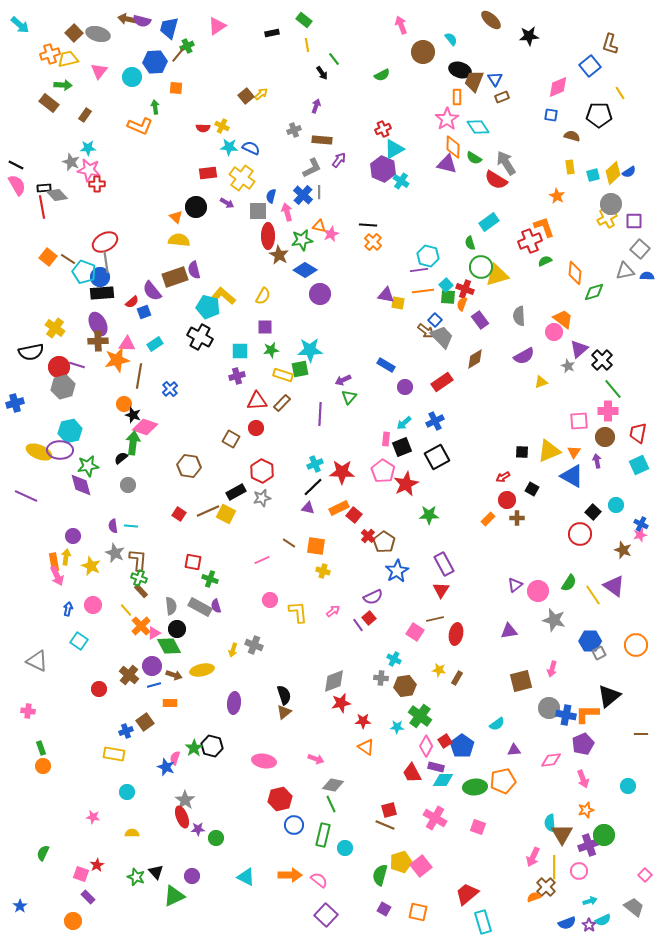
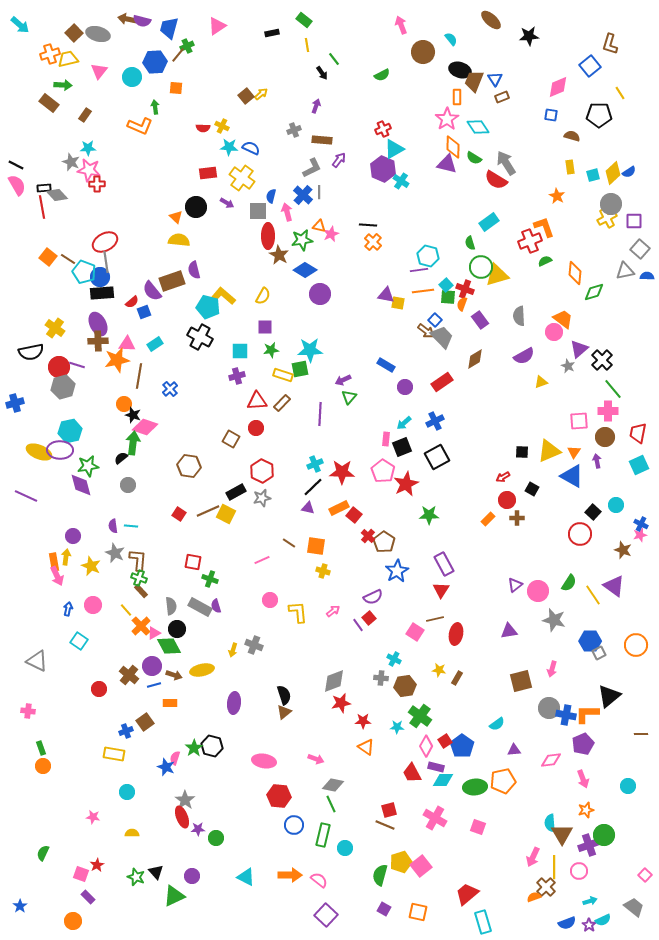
brown rectangle at (175, 277): moved 3 px left, 4 px down
red hexagon at (280, 799): moved 1 px left, 3 px up; rotated 20 degrees clockwise
